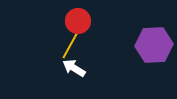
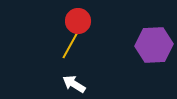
white arrow: moved 16 px down
